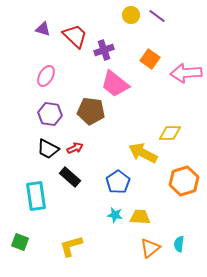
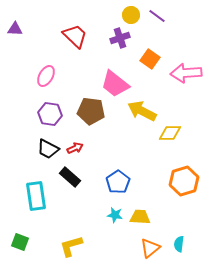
purple triangle: moved 28 px left; rotated 14 degrees counterclockwise
purple cross: moved 16 px right, 12 px up
yellow arrow: moved 1 px left, 42 px up
